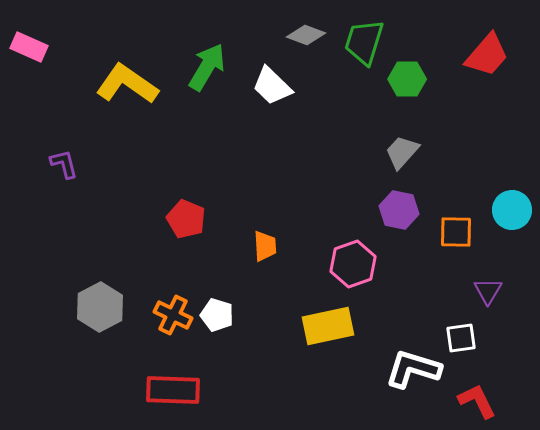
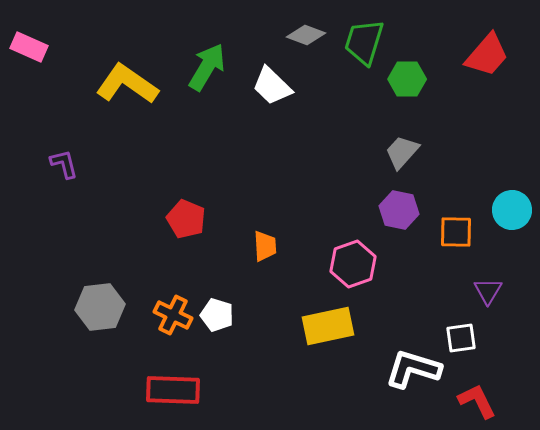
gray hexagon: rotated 21 degrees clockwise
